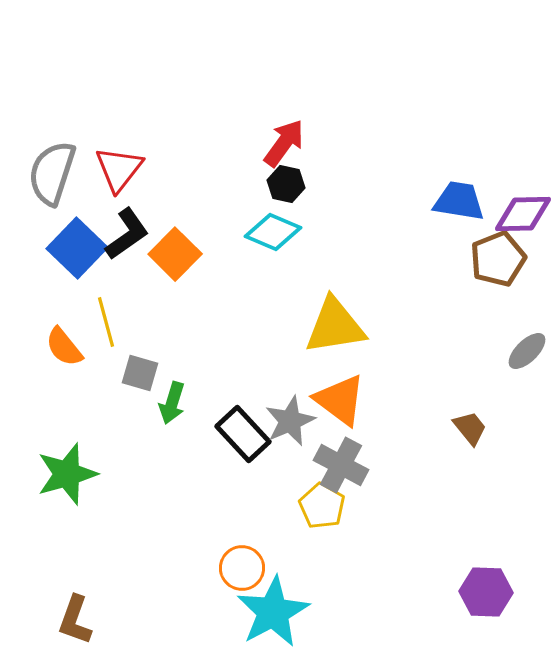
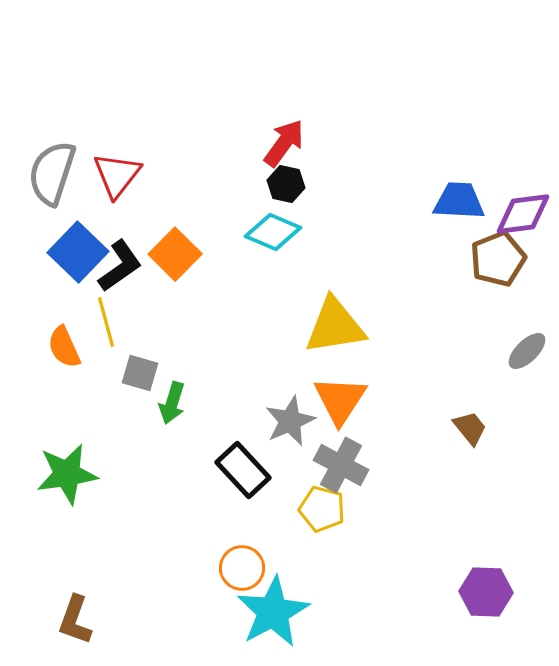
red triangle: moved 2 px left, 6 px down
blue trapezoid: rotated 6 degrees counterclockwise
purple diamond: rotated 6 degrees counterclockwise
black L-shape: moved 7 px left, 32 px down
blue square: moved 1 px right, 4 px down
orange semicircle: rotated 15 degrees clockwise
orange triangle: rotated 26 degrees clockwise
black rectangle: moved 36 px down
green star: rotated 8 degrees clockwise
yellow pentagon: moved 3 px down; rotated 15 degrees counterclockwise
